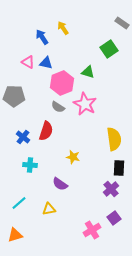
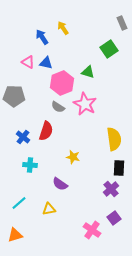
gray rectangle: rotated 32 degrees clockwise
pink cross: rotated 24 degrees counterclockwise
